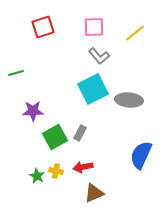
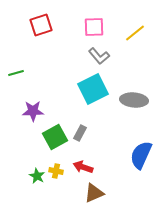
red square: moved 2 px left, 2 px up
gray ellipse: moved 5 px right
red arrow: rotated 30 degrees clockwise
